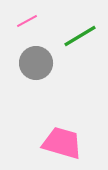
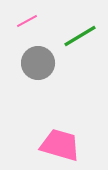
gray circle: moved 2 px right
pink trapezoid: moved 2 px left, 2 px down
